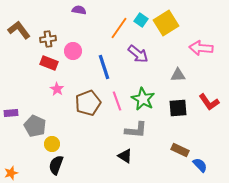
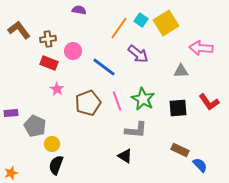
blue line: rotated 35 degrees counterclockwise
gray triangle: moved 3 px right, 4 px up
